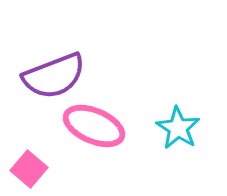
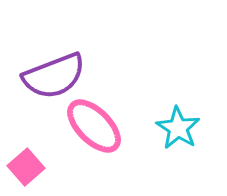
pink ellipse: rotated 22 degrees clockwise
pink square: moved 3 px left, 2 px up; rotated 9 degrees clockwise
